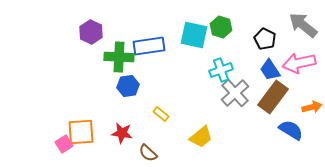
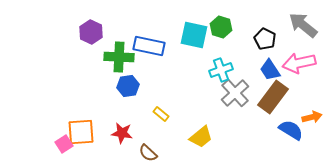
blue rectangle: rotated 20 degrees clockwise
orange arrow: moved 10 px down
